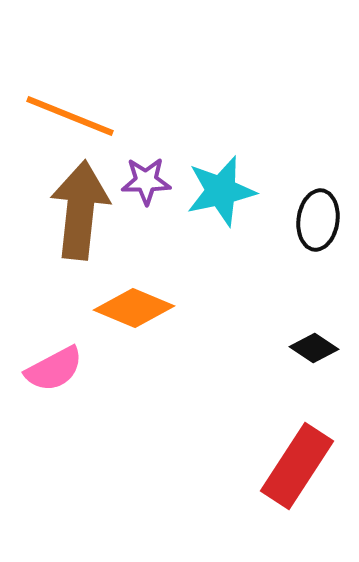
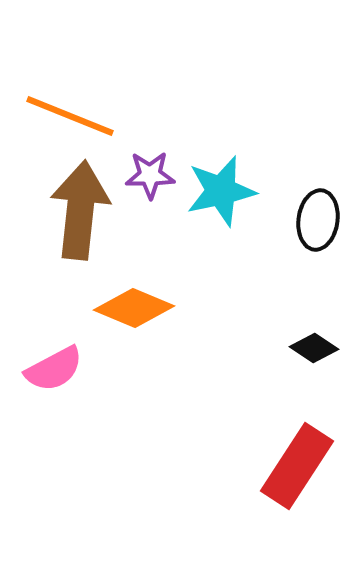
purple star: moved 4 px right, 6 px up
